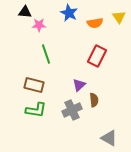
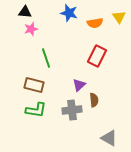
blue star: rotated 12 degrees counterclockwise
pink star: moved 8 px left, 4 px down; rotated 16 degrees counterclockwise
green line: moved 4 px down
gray cross: rotated 18 degrees clockwise
